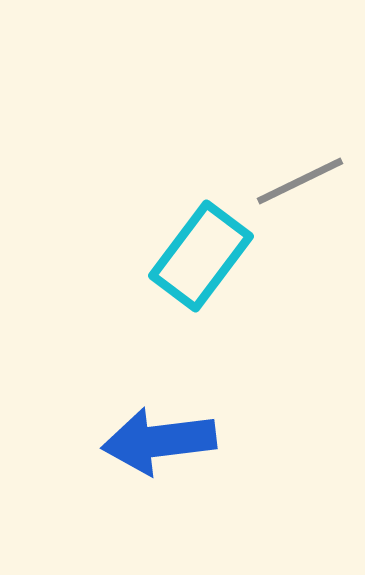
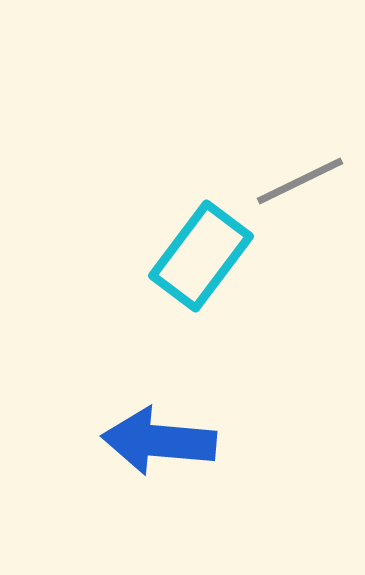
blue arrow: rotated 12 degrees clockwise
